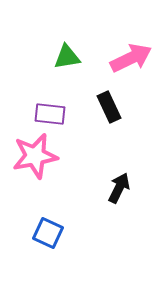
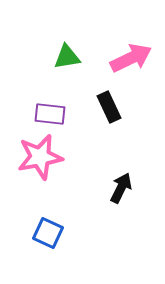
pink star: moved 5 px right, 1 px down
black arrow: moved 2 px right
